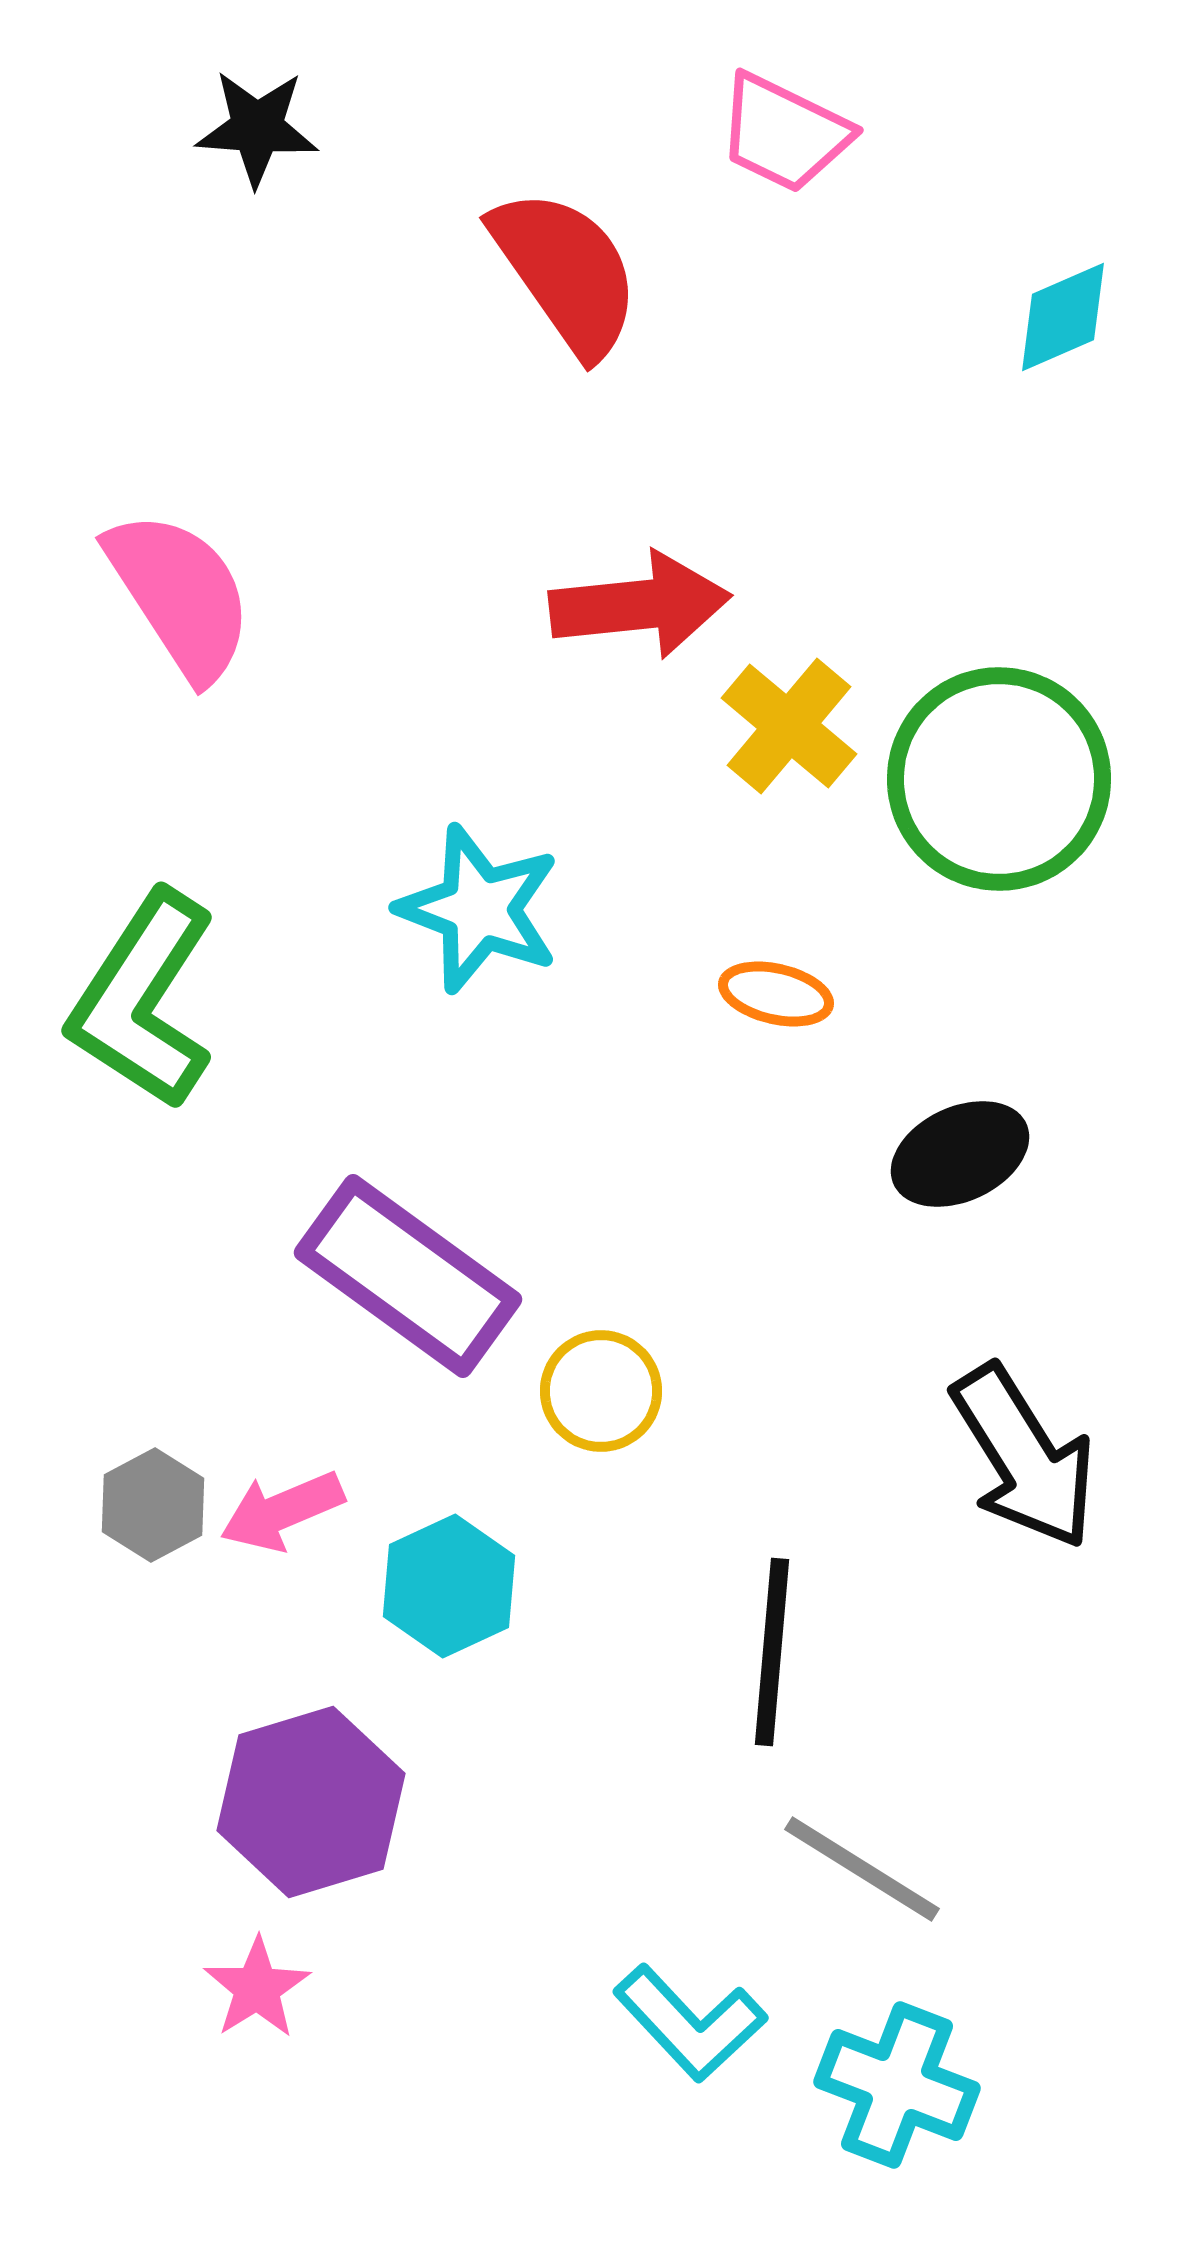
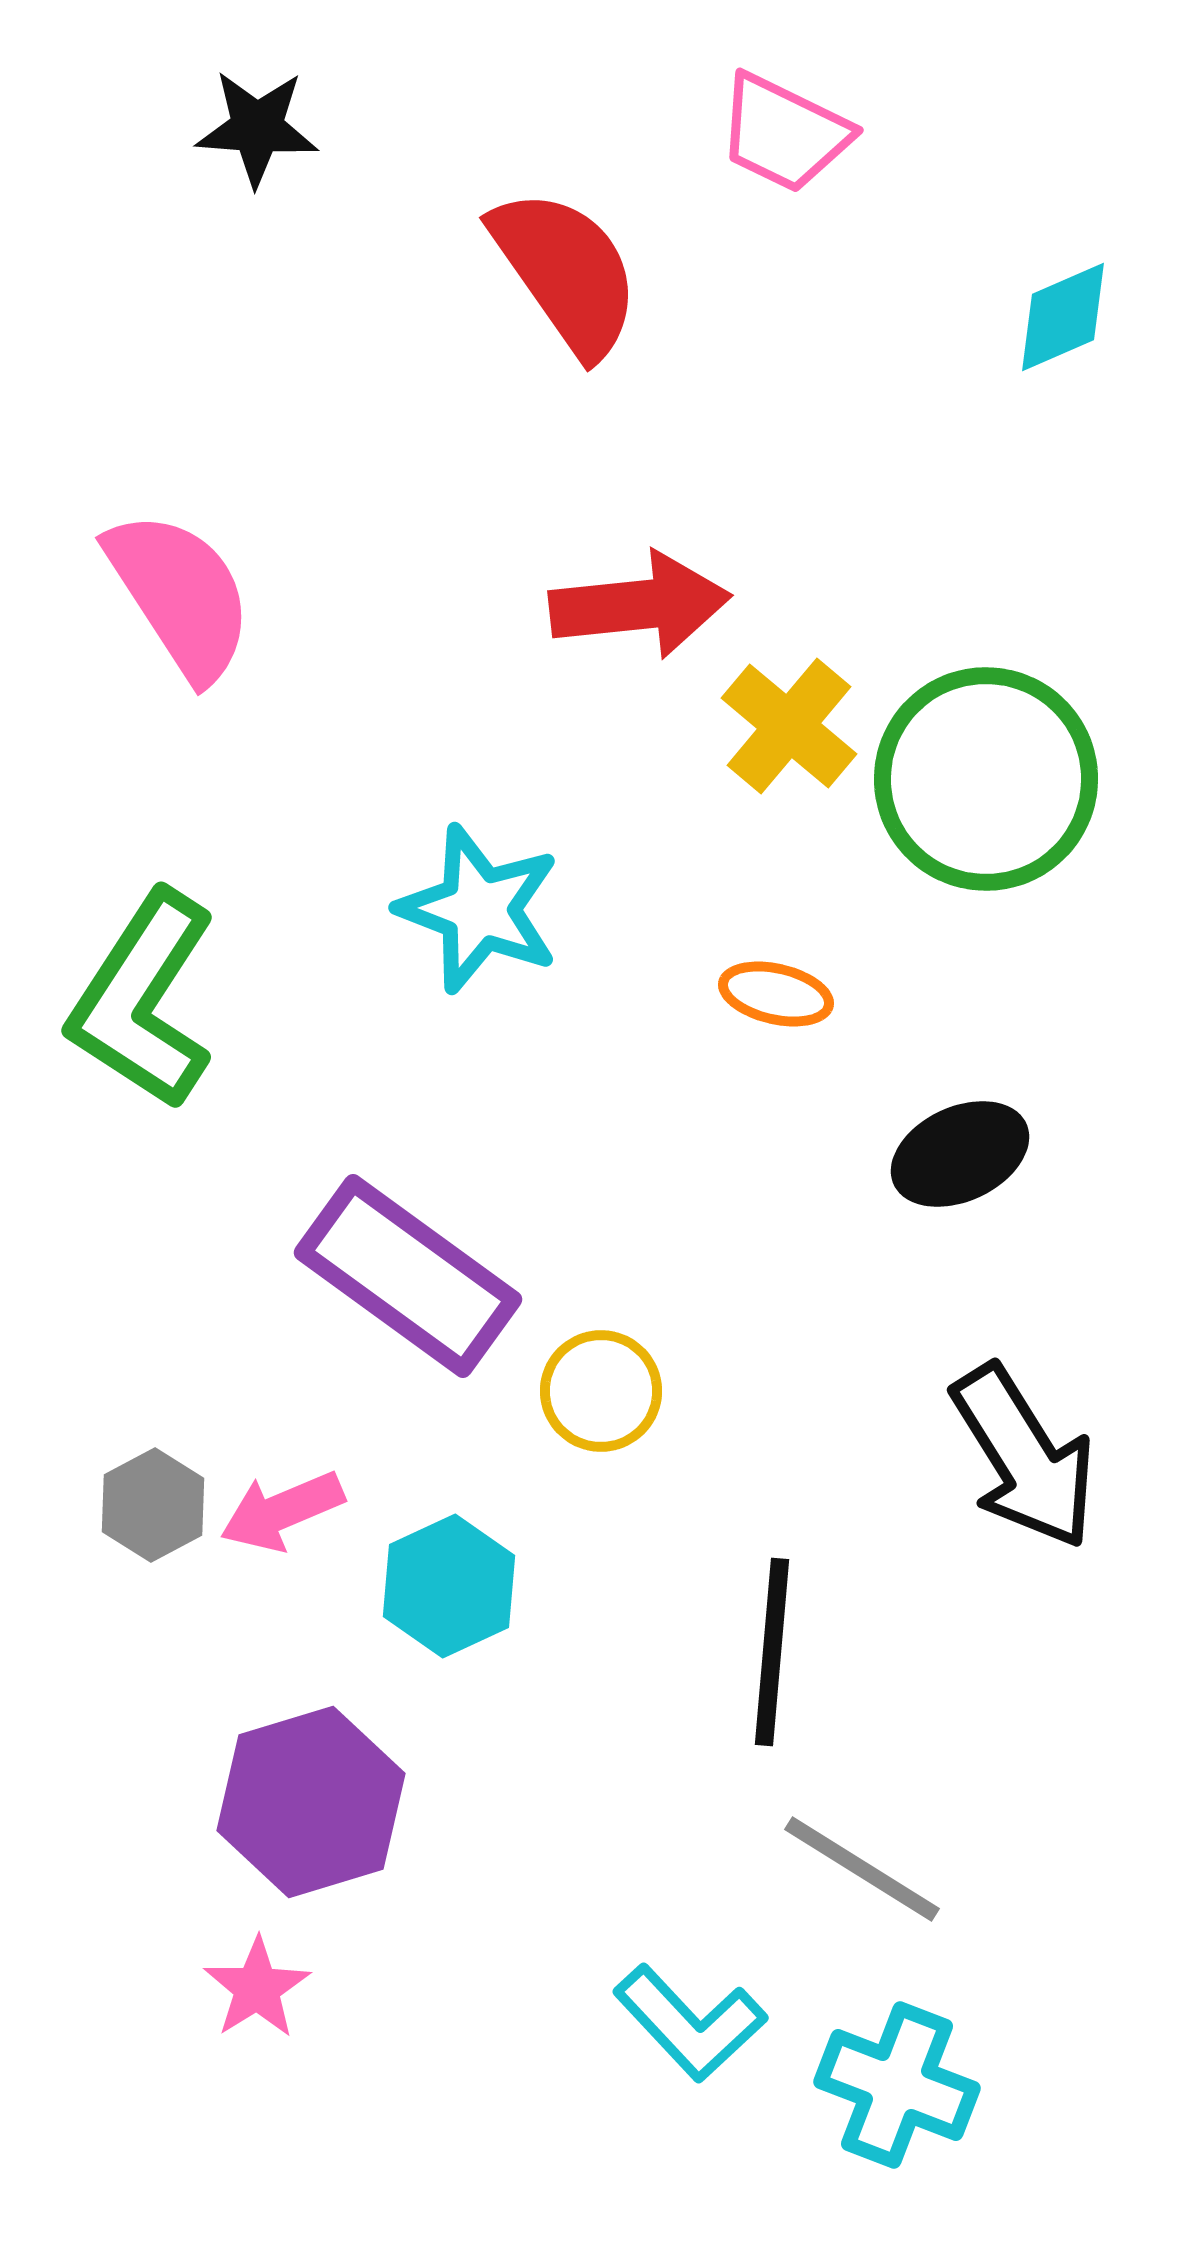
green circle: moved 13 px left
